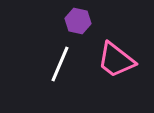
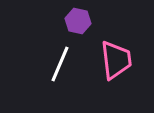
pink trapezoid: rotated 135 degrees counterclockwise
